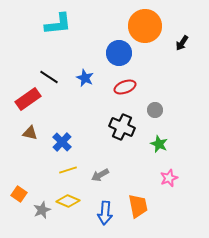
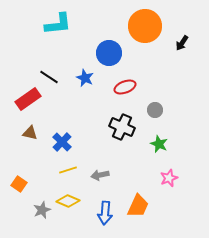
blue circle: moved 10 px left
gray arrow: rotated 18 degrees clockwise
orange square: moved 10 px up
orange trapezoid: rotated 35 degrees clockwise
